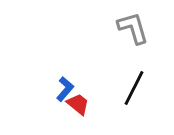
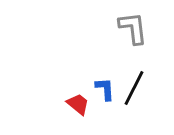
gray L-shape: rotated 9 degrees clockwise
blue L-shape: moved 40 px right; rotated 45 degrees counterclockwise
